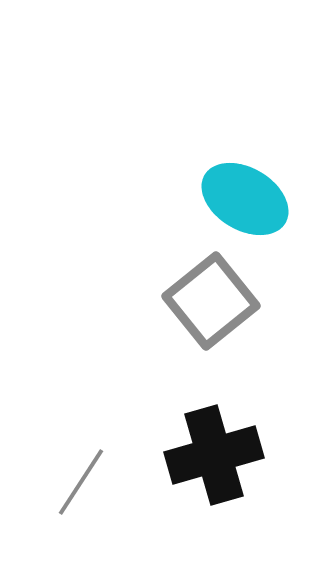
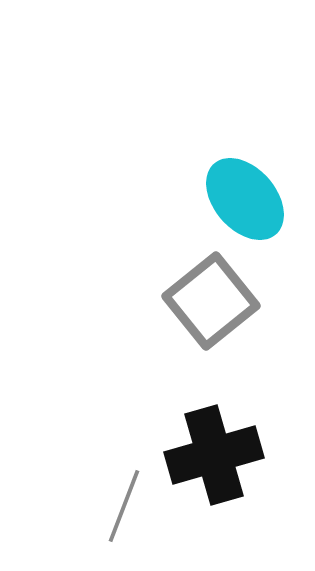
cyan ellipse: rotated 18 degrees clockwise
gray line: moved 43 px right, 24 px down; rotated 12 degrees counterclockwise
